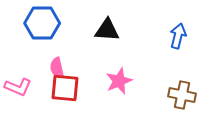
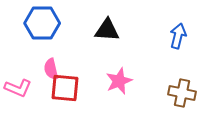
pink semicircle: moved 6 px left, 1 px down
pink L-shape: moved 1 px down
brown cross: moved 2 px up
